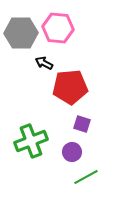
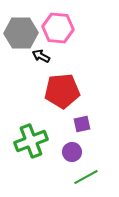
black arrow: moved 3 px left, 7 px up
red pentagon: moved 8 px left, 4 px down
purple square: rotated 30 degrees counterclockwise
